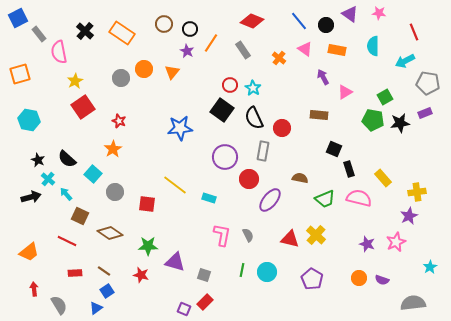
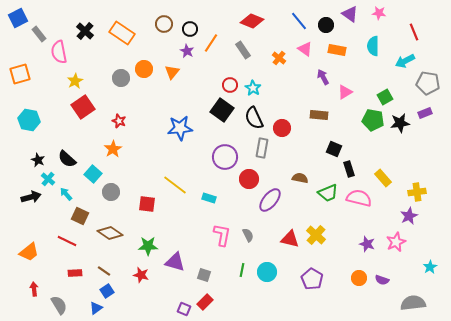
gray rectangle at (263, 151): moved 1 px left, 3 px up
gray circle at (115, 192): moved 4 px left
green trapezoid at (325, 199): moved 3 px right, 6 px up
